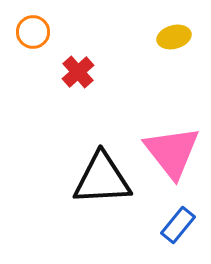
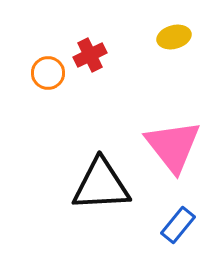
orange circle: moved 15 px right, 41 px down
red cross: moved 12 px right, 17 px up; rotated 16 degrees clockwise
pink triangle: moved 1 px right, 6 px up
black triangle: moved 1 px left, 6 px down
